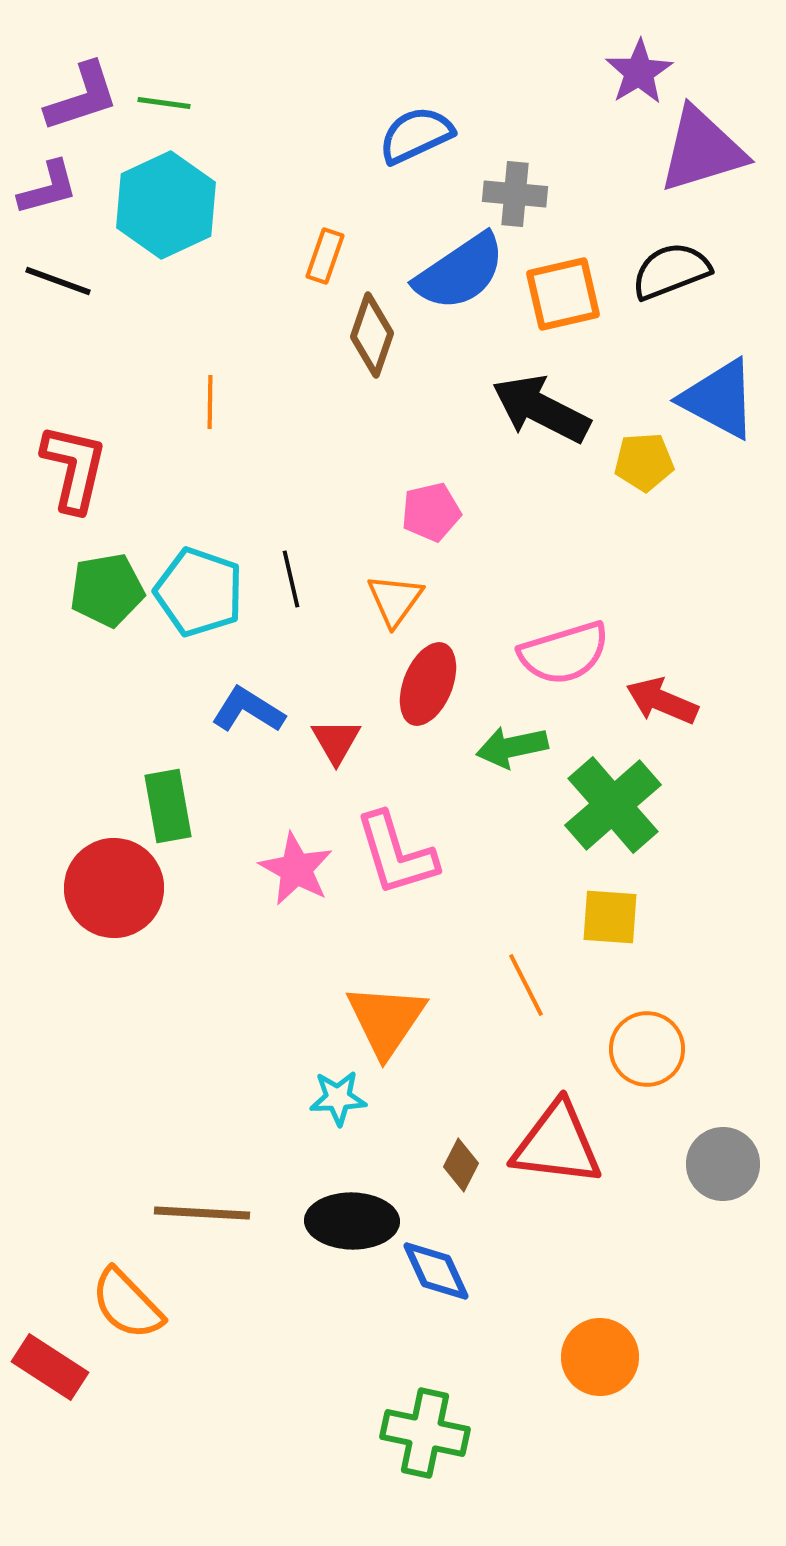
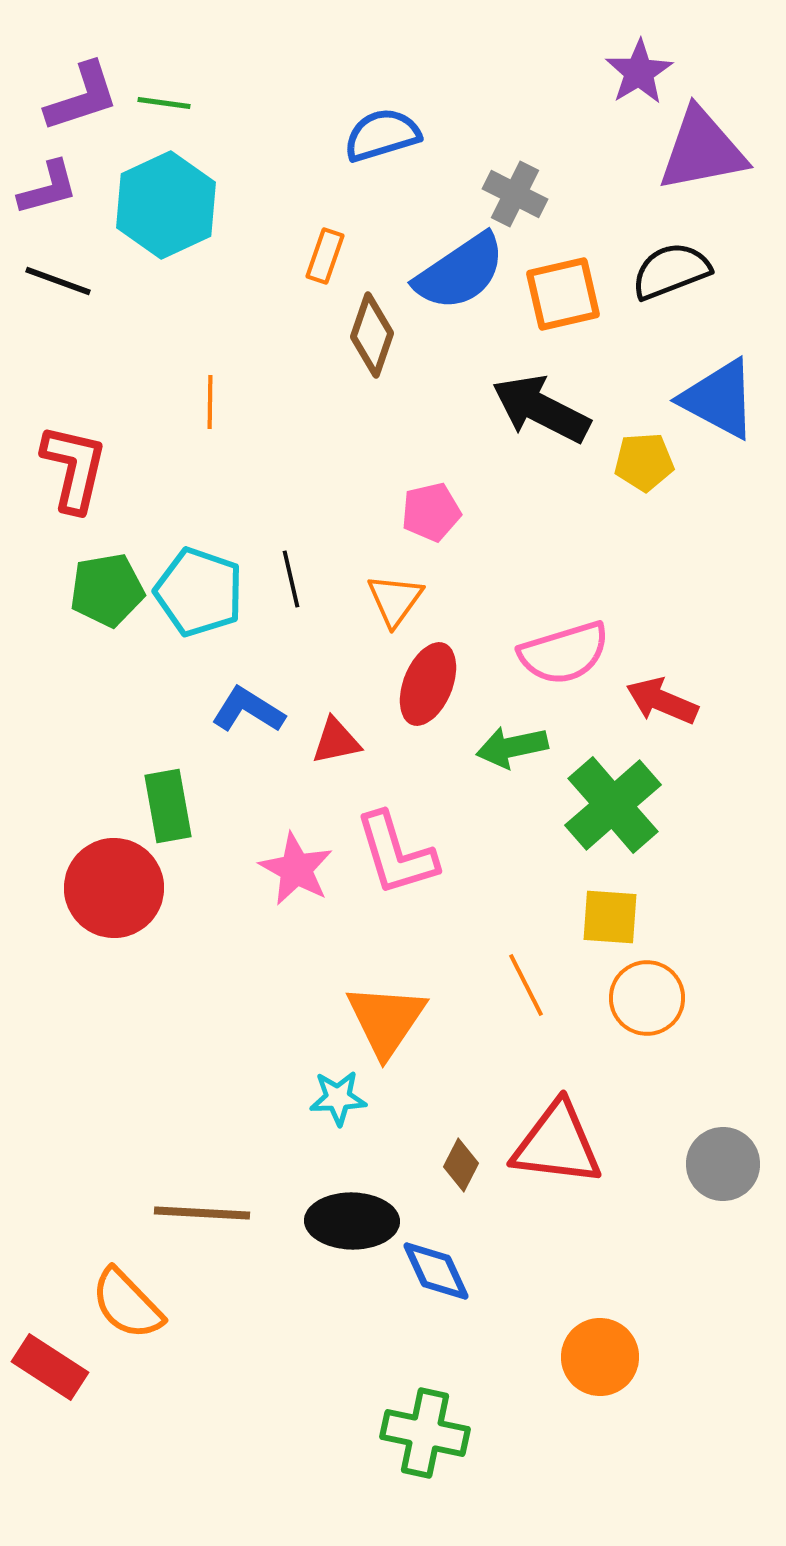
blue semicircle at (416, 135): moved 34 px left; rotated 8 degrees clockwise
purple triangle at (702, 150): rotated 6 degrees clockwise
gray cross at (515, 194): rotated 22 degrees clockwise
red triangle at (336, 741): rotated 48 degrees clockwise
orange circle at (647, 1049): moved 51 px up
